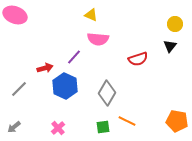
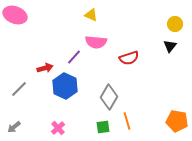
pink semicircle: moved 2 px left, 3 px down
red semicircle: moved 9 px left, 1 px up
gray diamond: moved 2 px right, 4 px down
orange line: rotated 48 degrees clockwise
